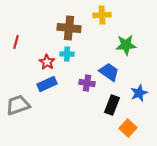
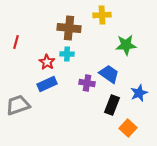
blue trapezoid: moved 2 px down
